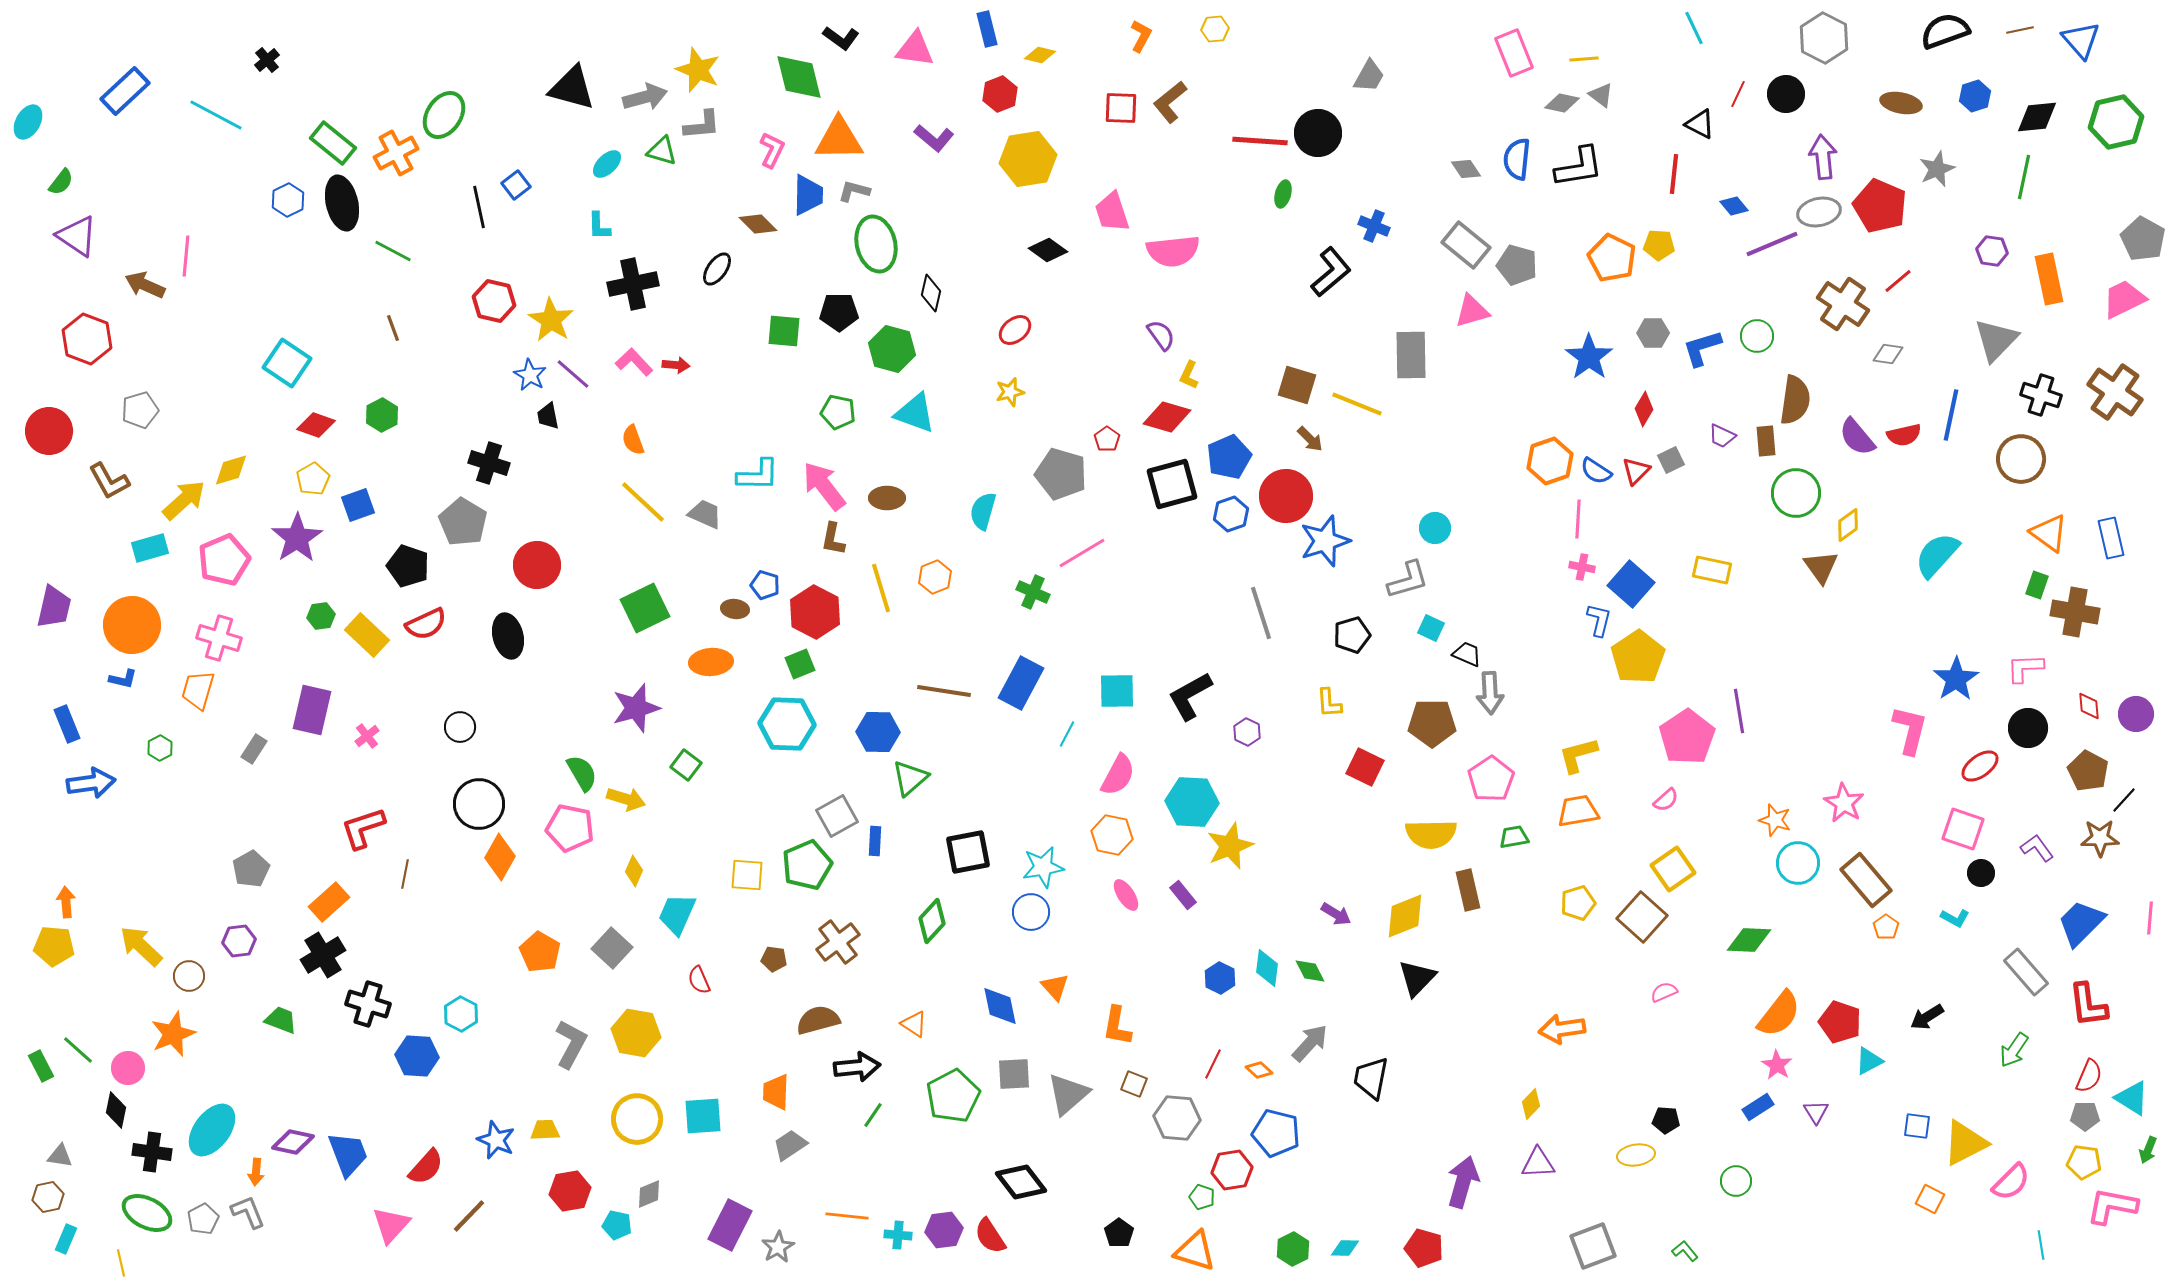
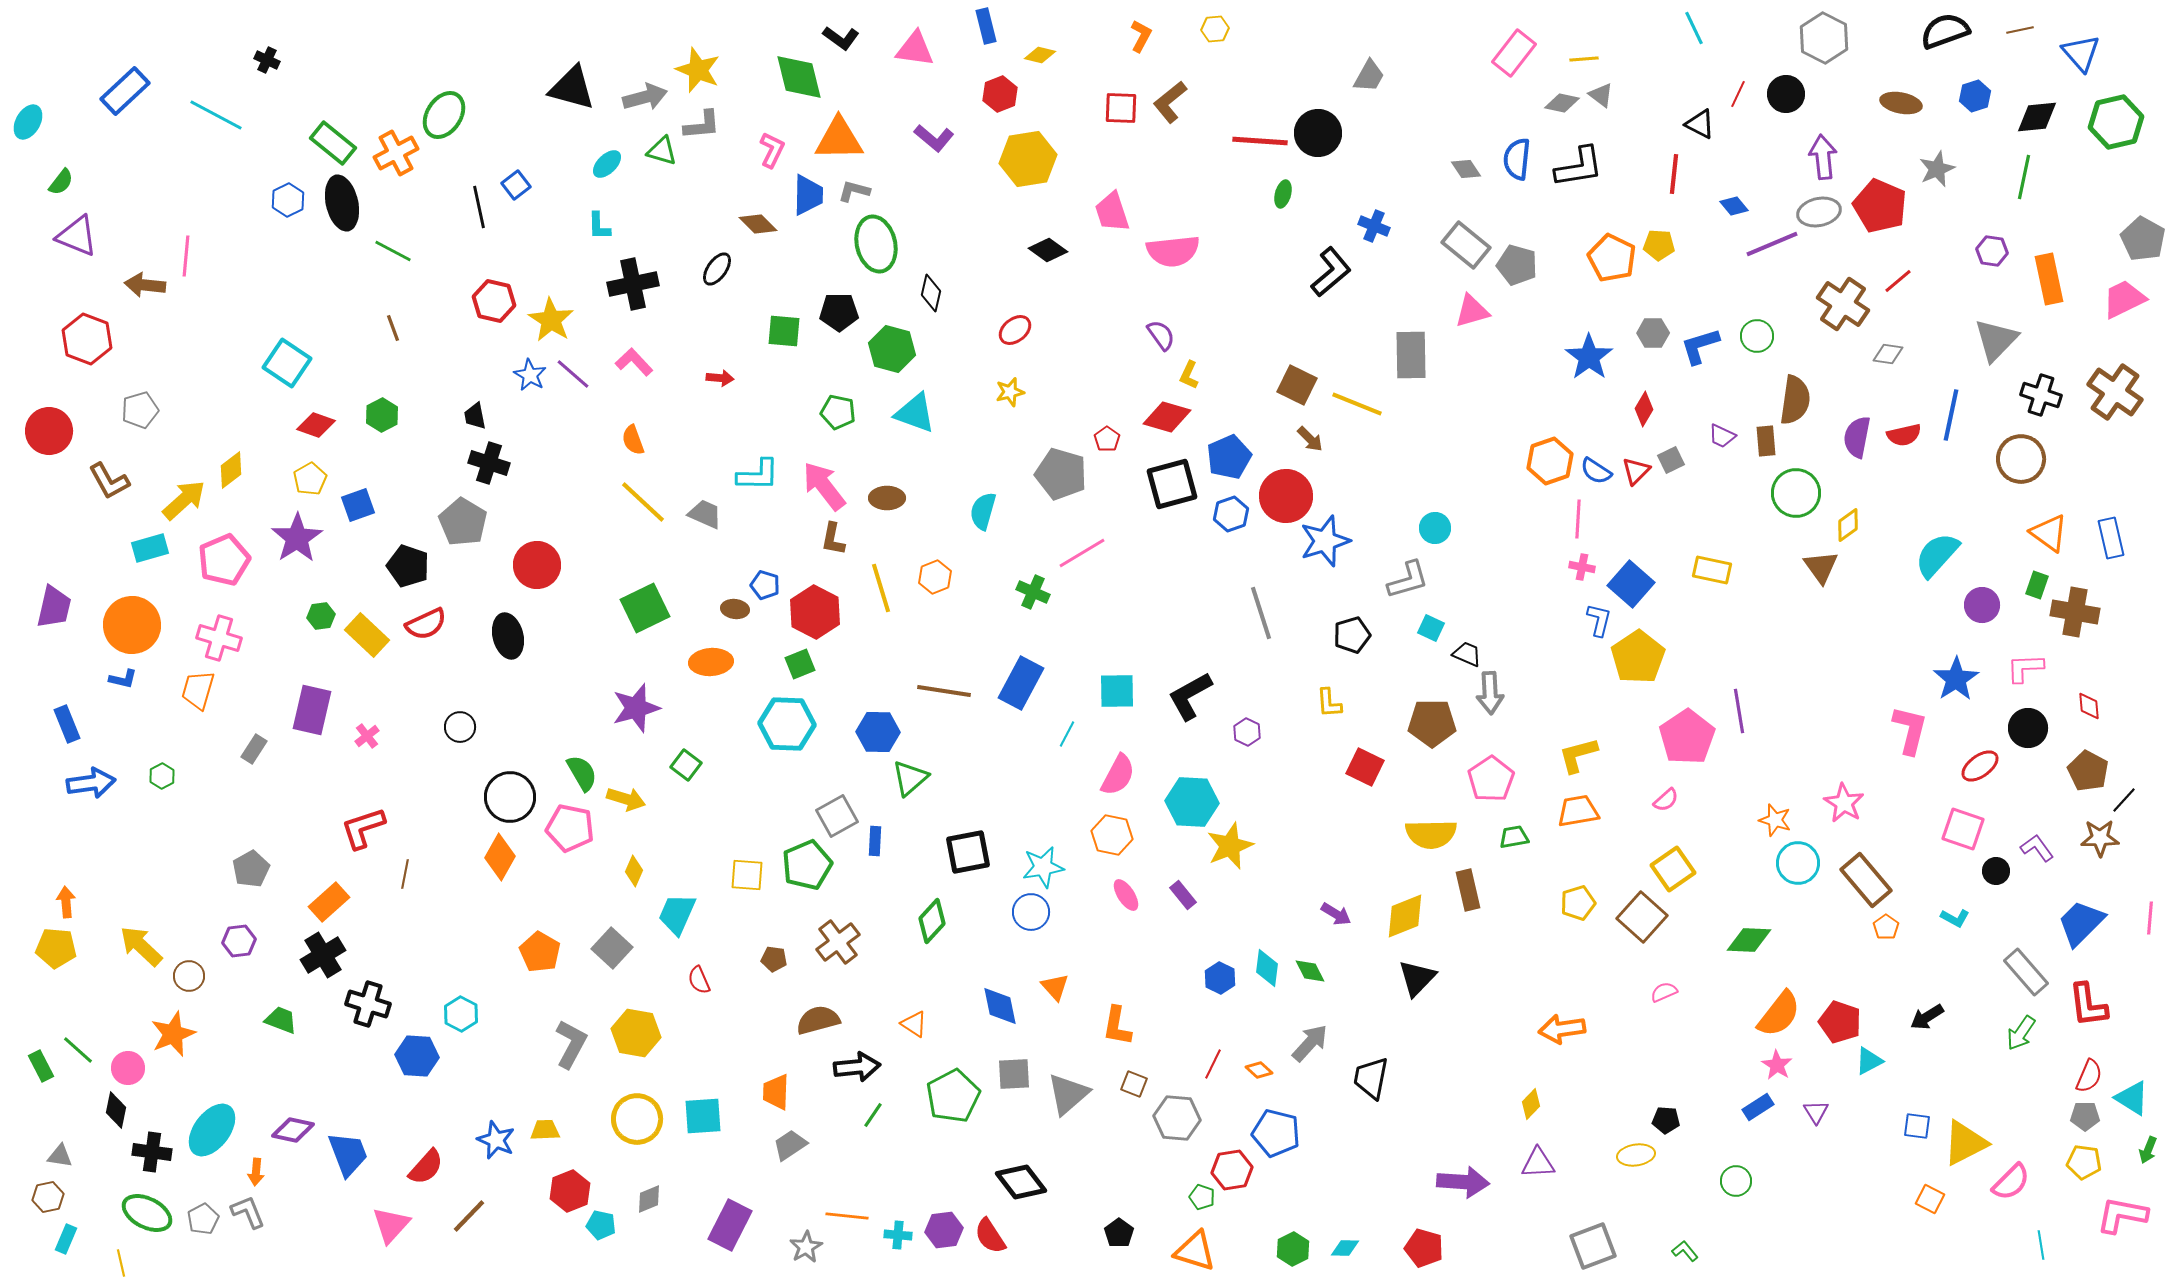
blue rectangle at (987, 29): moved 1 px left, 3 px up
blue triangle at (2081, 40): moved 13 px down
pink rectangle at (1514, 53): rotated 60 degrees clockwise
black cross at (267, 60): rotated 25 degrees counterclockwise
purple triangle at (77, 236): rotated 12 degrees counterclockwise
brown arrow at (145, 285): rotated 18 degrees counterclockwise
blue L-shape at (1702, 348): moved 2 px left, 2 px up
red arrow at (676, 365): moved 44 px right, 13 px down
brown square at (1297, 385): rotated 9 degrees clockwise
black trapezoid at (548, 416): moved 73 px left
purple semicircle at (1857, 437): rotated 51 degrees clockwise
yellow diamond at (231, 470): rotated 21 degrees counterclockwise
yellow pentagon at (313, 479): moved 3 px left
purple circle at (2136, 714): moved 154 px left, 109 px up
green hexagon at (160, 748): moved 2 px right, 28 px down
black circle at (479, 804): moved 31 px right, 7 px up
black circle at (1981, 873): moved 15 px right, 2 px up
yellow pentagon at (54, 946): moved 2 px right, 2 px down
green arrow at (2014, 1050): moved 7 px right, 17 px up
purple diamond at (293, 1142): moved 12 px up
purple arrow at (1463, 1182): rotated 78 degrees clockwise
red hexagon at (570, 1191): rotated 12 degrees counterclockwise
gray diamond at (649, 1194): moved 5 px down
pink L-shape at (2112, 1206): moved 10 px right, 9 px down
cyan pentagon at (617, 1225): moved 16 px left
gray star at (778, 1247): moved 28 px right
